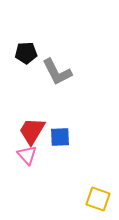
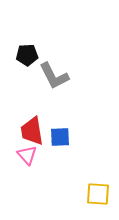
black pentagon: moved 1 px right, 2 px down
gray L-shape: moved 3 px left, 4 px down
red trapezoid: rotated 40 degrees counterclockwise
yellow square: moved 5 px up; rotated 15 degrees counterclockwise
